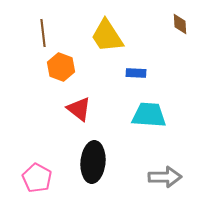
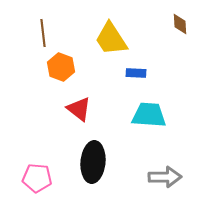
yellow trapezoid: moved 4 px right, 3 px down
pink pentagon: rotated 24 degrees counterclockwise
